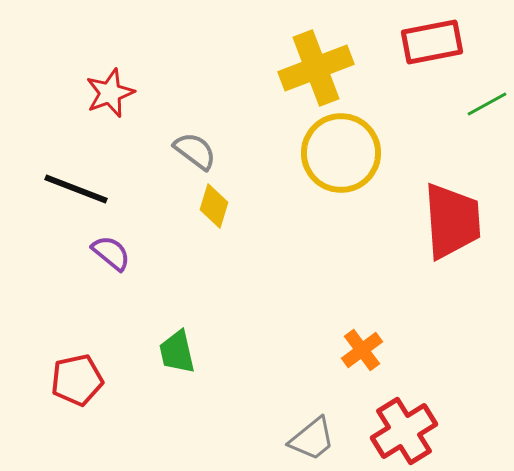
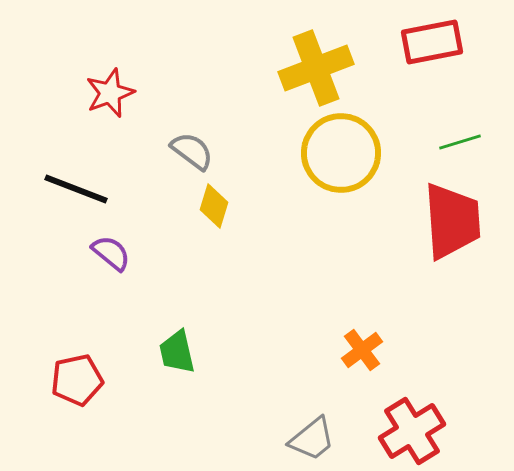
green line: moved 27 px left, 38 px down; rotated 12 degrees clockwise
gray semicircle: moved 3 px left
red cross: moved 8 px right
